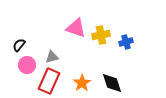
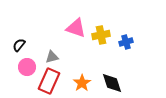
pink circle: moved 2 px down
